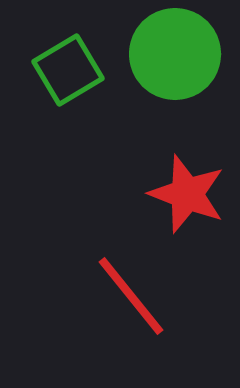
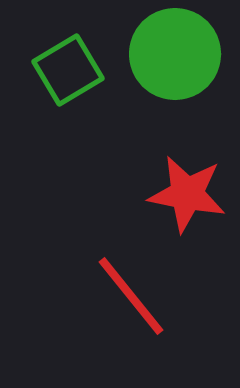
red star: rotated 10 degrees counterclockwise
